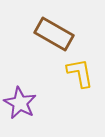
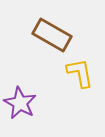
brown rectangle: moved 2 px left, 1 px down
